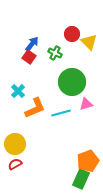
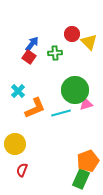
green cross: rotated 32 degrees counterclockwise
green circle: moved 3 px right, 8 px down
red semicircle: moved 7 px right, 6 px down; rotated 40 degrees counterclockwise
